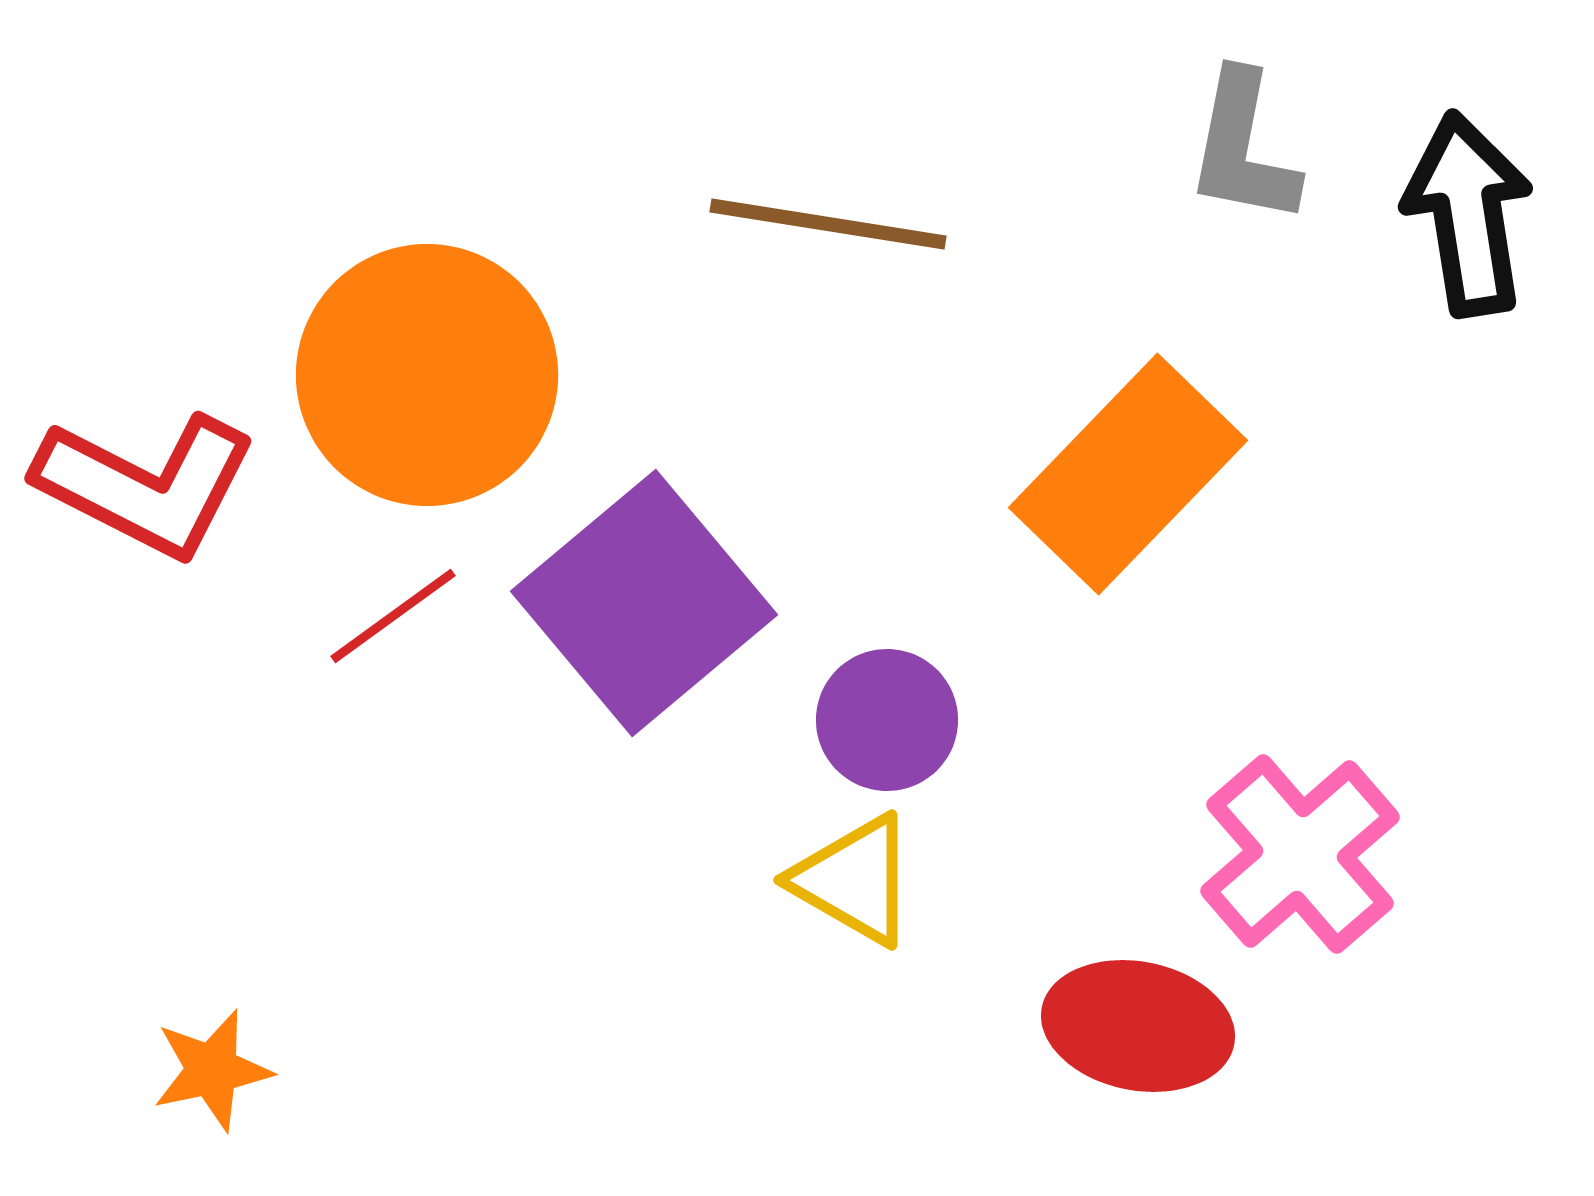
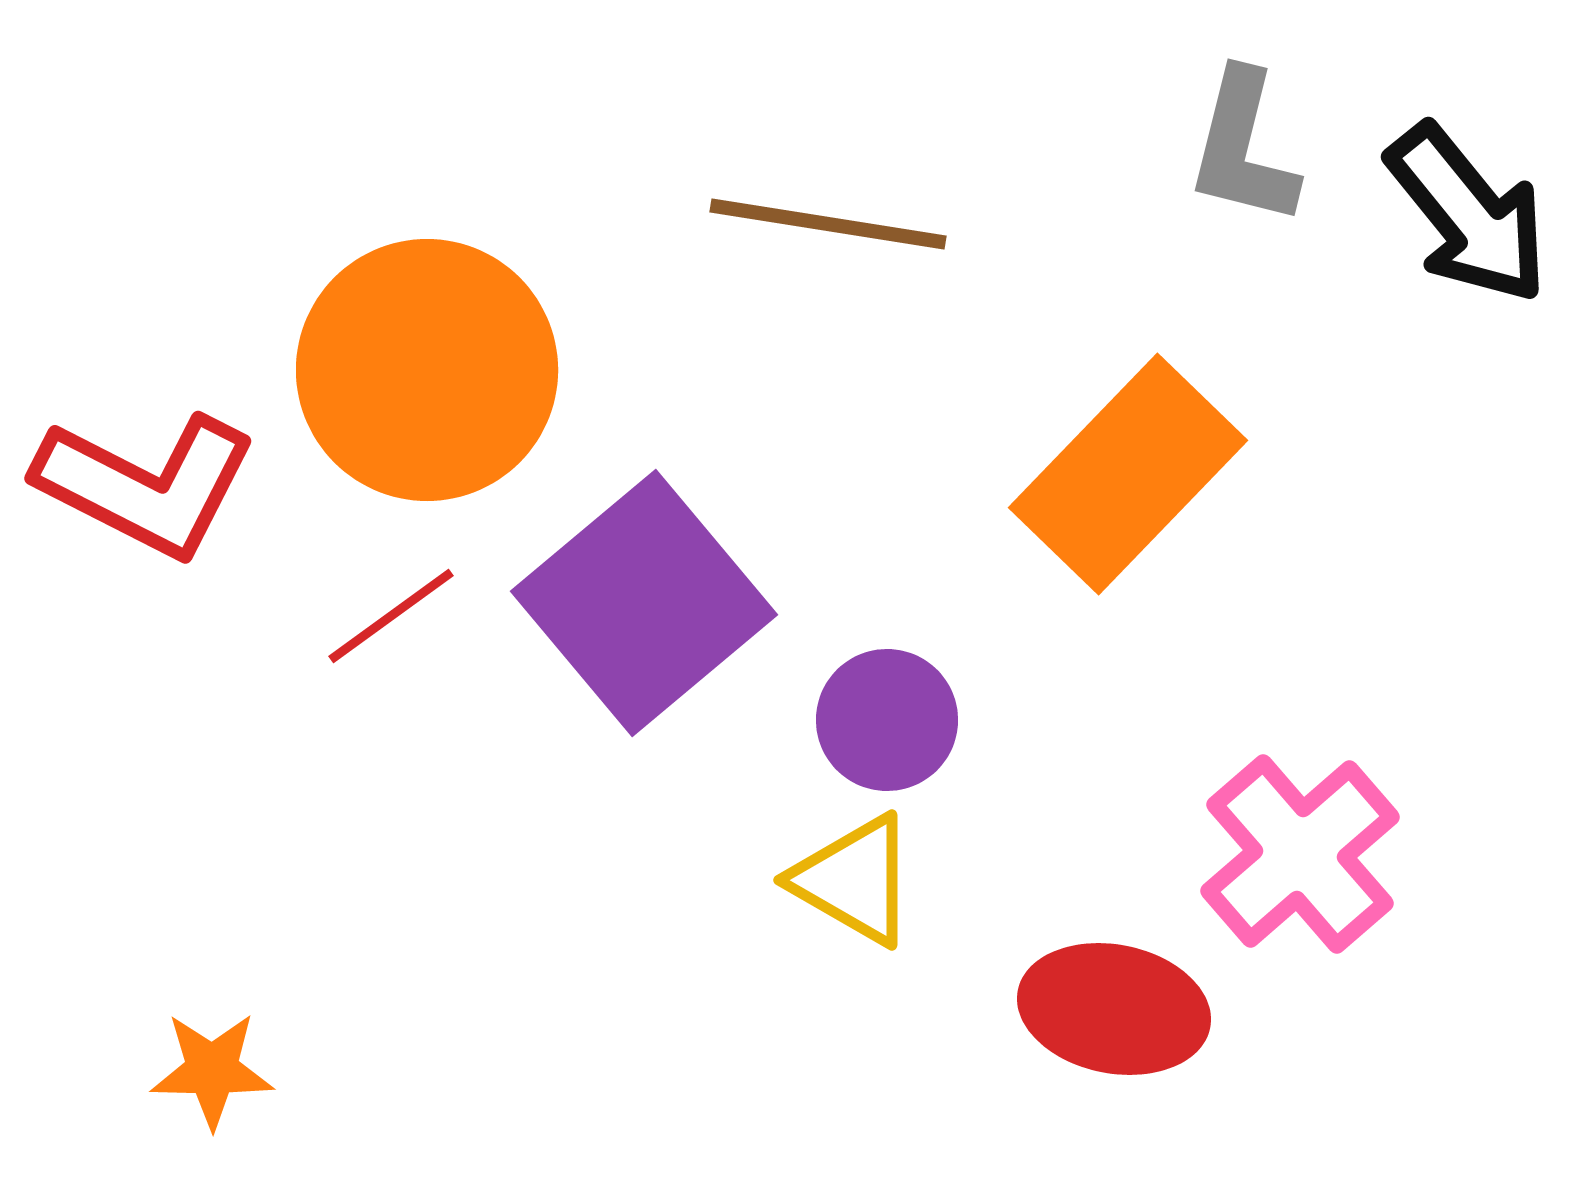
gray L-shape: rotated 3 degrees clockwise
black arrow: rotated 150 degrees clockwise
orange circle: moved 5 px up
red line: moved 2 px left
red ellipse: moved 24 px left, 17 px up
orange star: rotated 13 degrees clockwise
